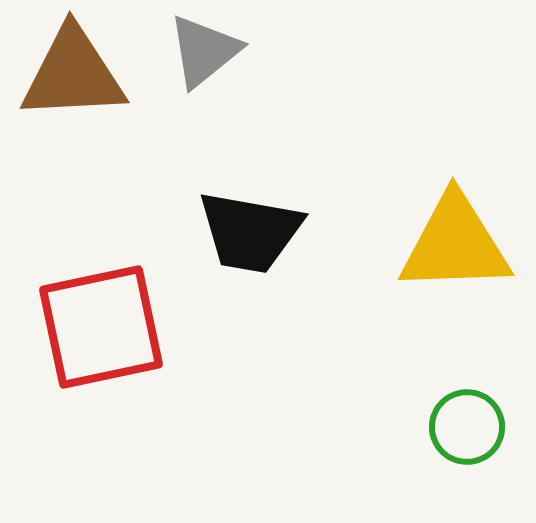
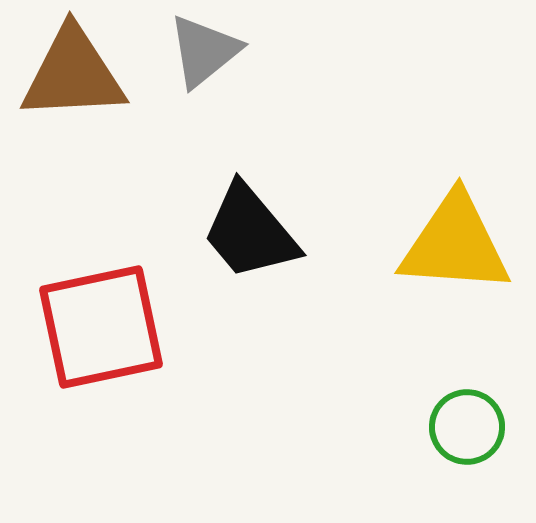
black trapezoid: rotated 40 degrees clockwise
yellow triangle: rotated 6 degrees clockwise
